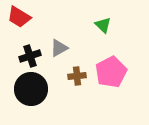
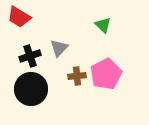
gray triangle: rotated 18 degrees counterclockwise
pink pentagon: moved 5 px left, 2 px down
